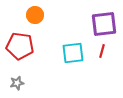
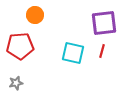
purple square: moved 1 px up
red pentagon: rotated 12 degrees counterclockwise
cyan square: rotated 20 degrees clockwise
gray star: moved 1 px left
